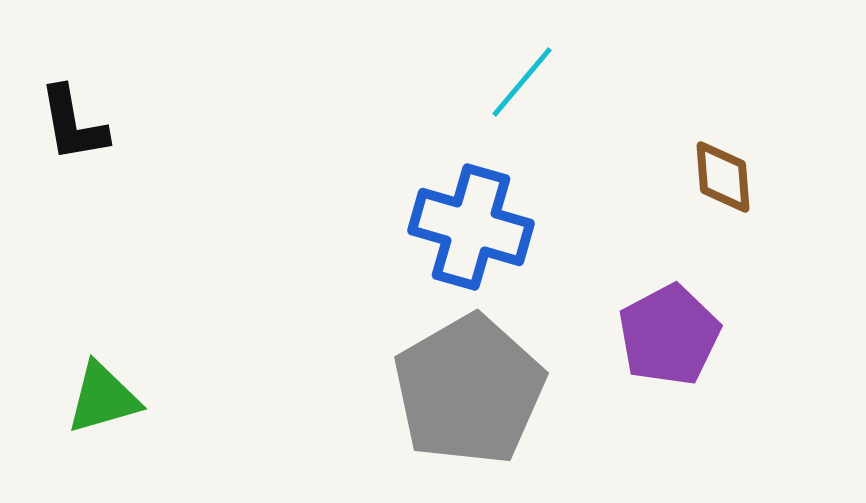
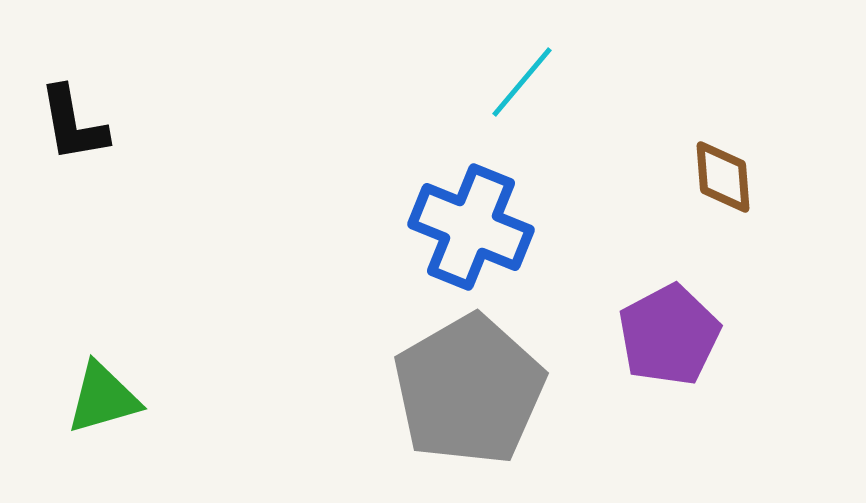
blue cross: rotated 6 degrees clockwise
